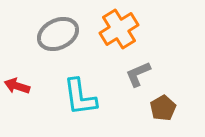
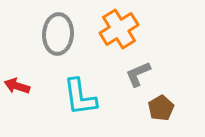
gray ellipse: rotated 60 degrees counterclockwise
brown pentagon: moved 2 px left
